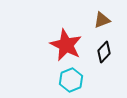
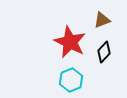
red star: moved 4 px right, 3 px up
